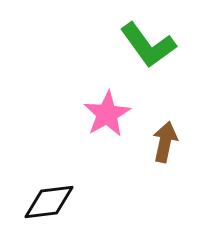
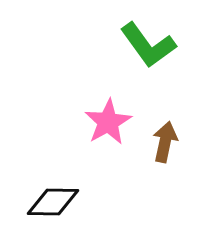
pink star: moved 1 px right, 8 px down
black diamond: moved 4 px right; rotated 8 degrees clockwise
